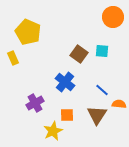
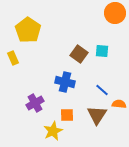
orange circle: moved 2 px right, 4 px up
yellow pentagon: moved 2 px up; rotated 10 degrees clockwise
blue cross: rotated 24 degrees counterclockwise
